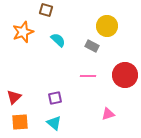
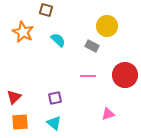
orange star: rotated 25 degrees counterclockwise
